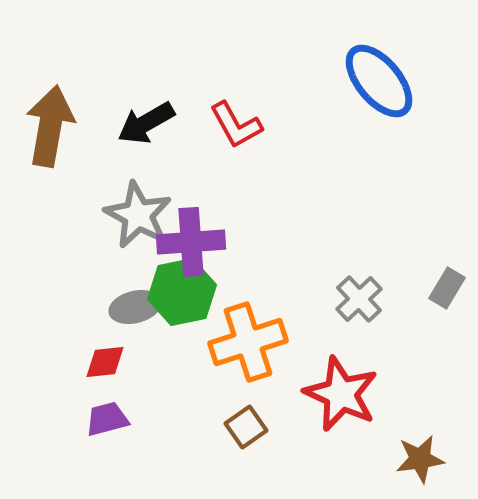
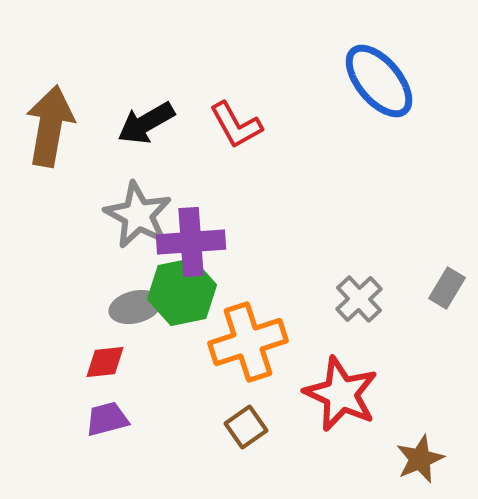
brown star: rotated 15 degrees counterclockwise
